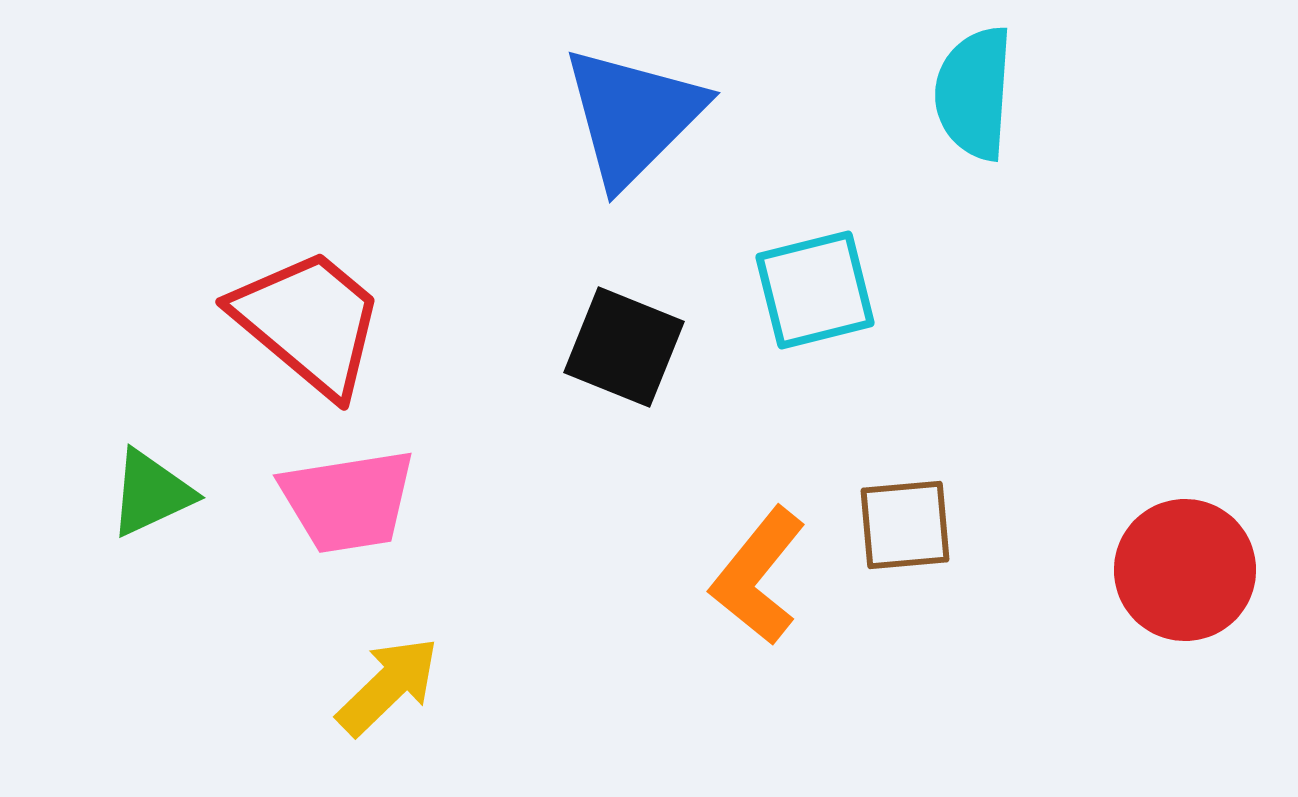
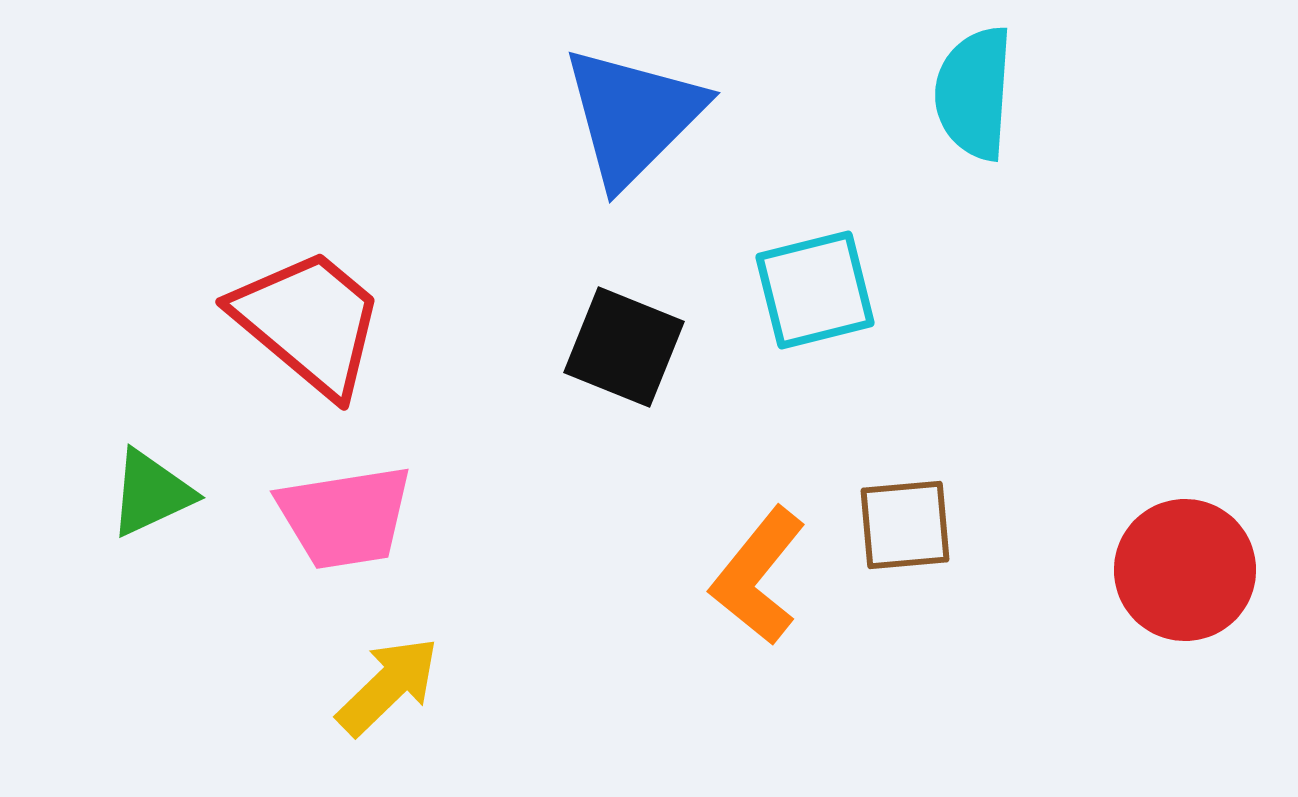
pink trapezoid: moved 3 px left, 16 px down
